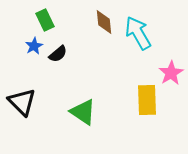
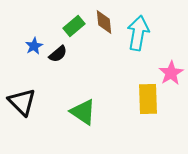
green rectangle: moved 29 px right, 6 px down; rotated 75 degrees clockwise
cyan arrow: rotated 40 degrees clockwise
yellow rectangle: moved 1 px right, 1 px up
